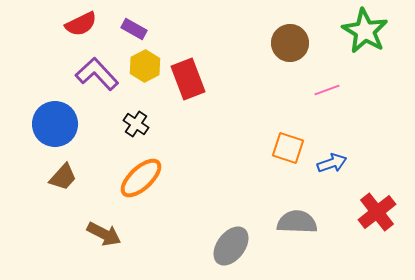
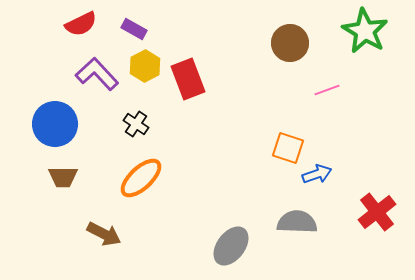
blue arrow: moved 15 px left, 11 px down
brown trapezoid: rotated 48 degrees clockwise
